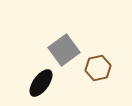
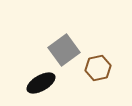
black ellipse: rotated 24 degrees clockwise
